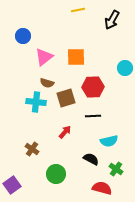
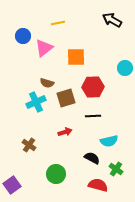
yellow line: moved 20 px left, 13 px down
black arrow: rotated 90 degrees clockwise
pink triangle: moved 9 px up
cyan cross: rotated 30 degrees counterclockwise
red arrow: rotated 32 degrees clockwise
brown cross: moved 3 px left, 4 px up
black semicircle: moved 1 px right, 1 px up
red semicircle: moved 4 px left, 3 px up
